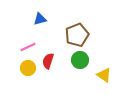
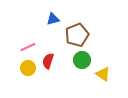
blue triangle: moved 13 px right
green circle: moved 2 px right
yellow triangle: moved 1 px left, 1 px up
